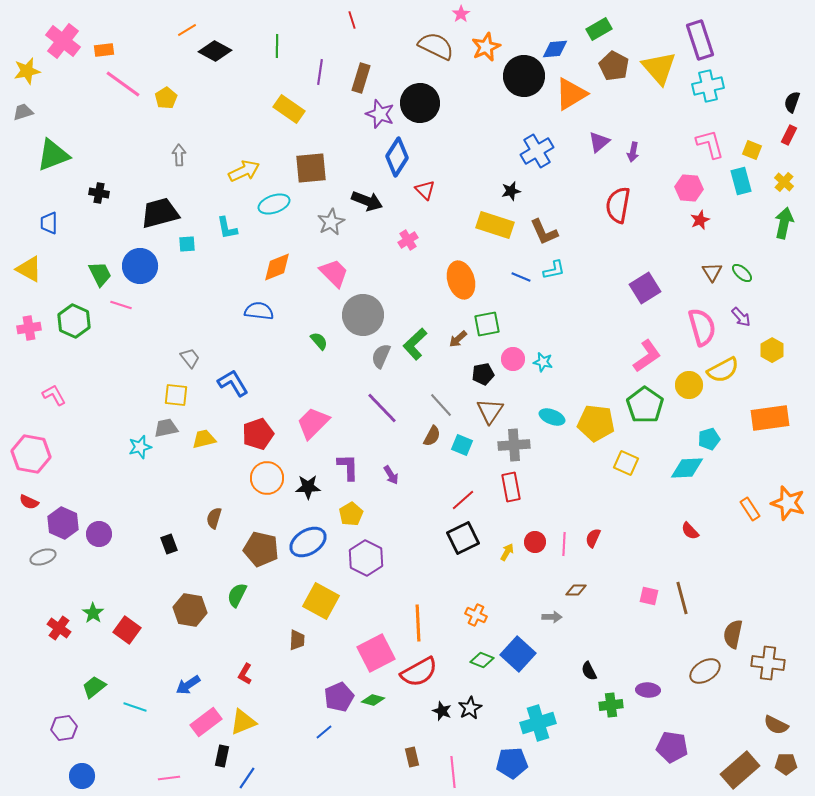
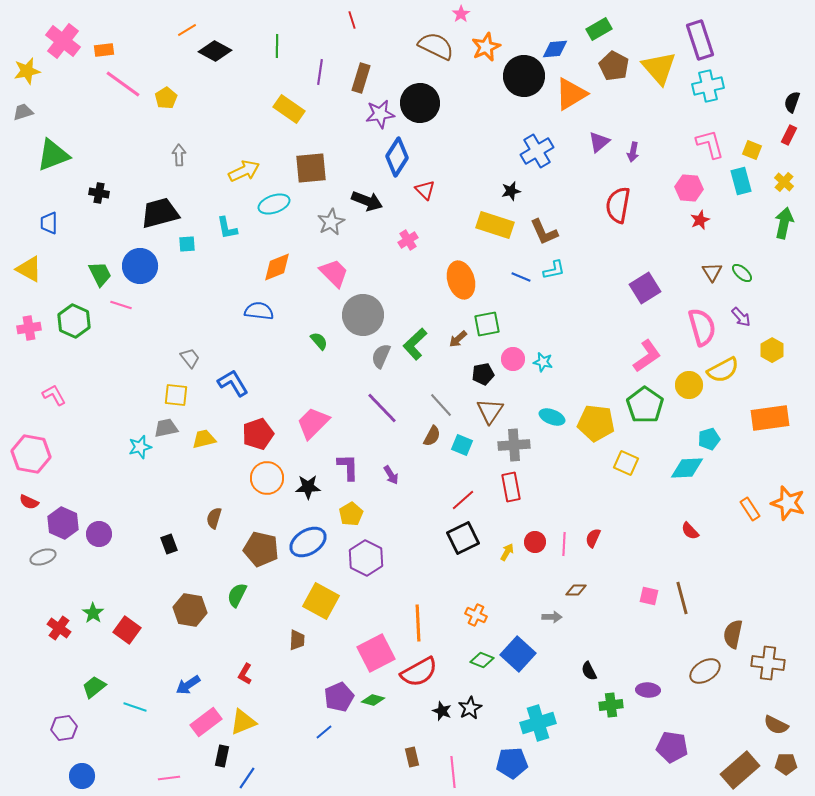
purple star at (380, 114): rotated 28 degrees counterclockwise
